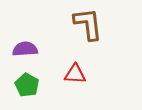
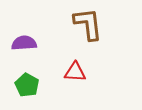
purple semicircle: moved 1 px left, 6 px up
red triangle: moved 2 px up
